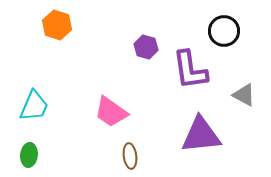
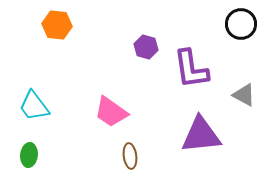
orange hexagon: rotated 12 degrees counterclockwise
black circle: moved 17 px right, 7 px up
purple L-shape: moved 1 px right, 1 px up
cyan trapezoid: rotated 120 degrees clockwise
